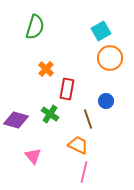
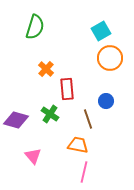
red rectangle: rotated 15 degrees counterclockwise
orange trapezoid: rotated 15 degrees counterclockwise
